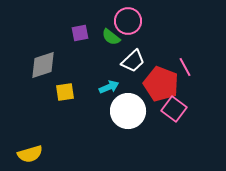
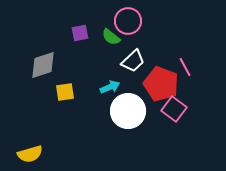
cyan arrow: moved 1 px right
